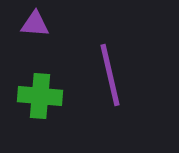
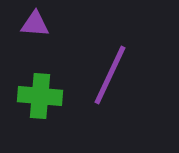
purple line: rotated 38 degrees clockwise
